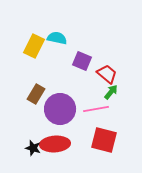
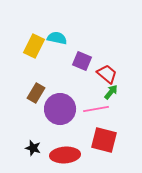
brown rectangle: moved 1 px up
red ellipse: moved 10 px right, 11 px down
